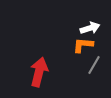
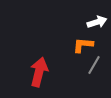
white arrow: moved 7 px right, 6 px up
